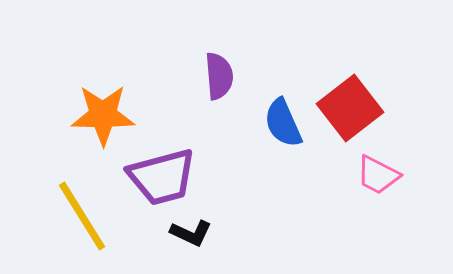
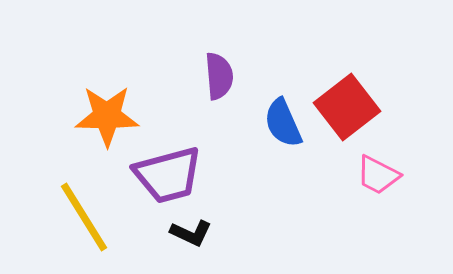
red square: moved 3 px left, 1 px up
orange star: moved 4 px right, 1 px down
purple trapezoid: moved 6 px right, 2 px up
yellow line: moved 2 px right, 1 px down
